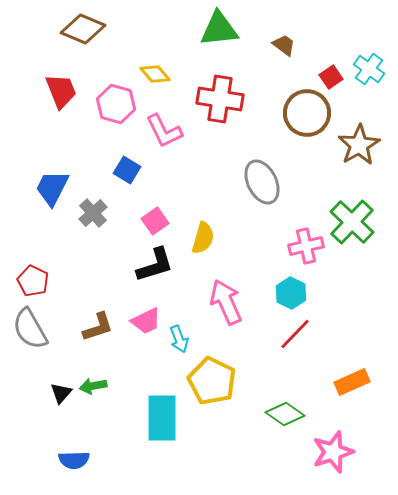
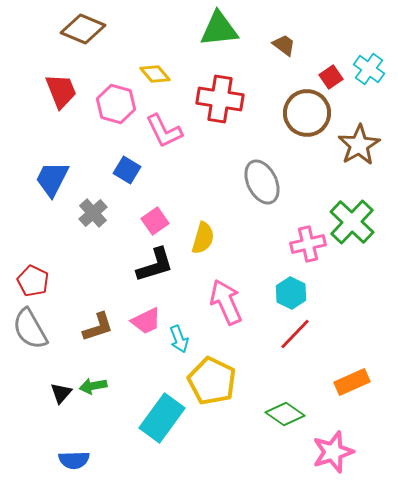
blue trapezoid: moved 9 px up
pink cross: moved 2 px right, 2 px up
cyan rectangle: rotated 36 degrees clockwise
